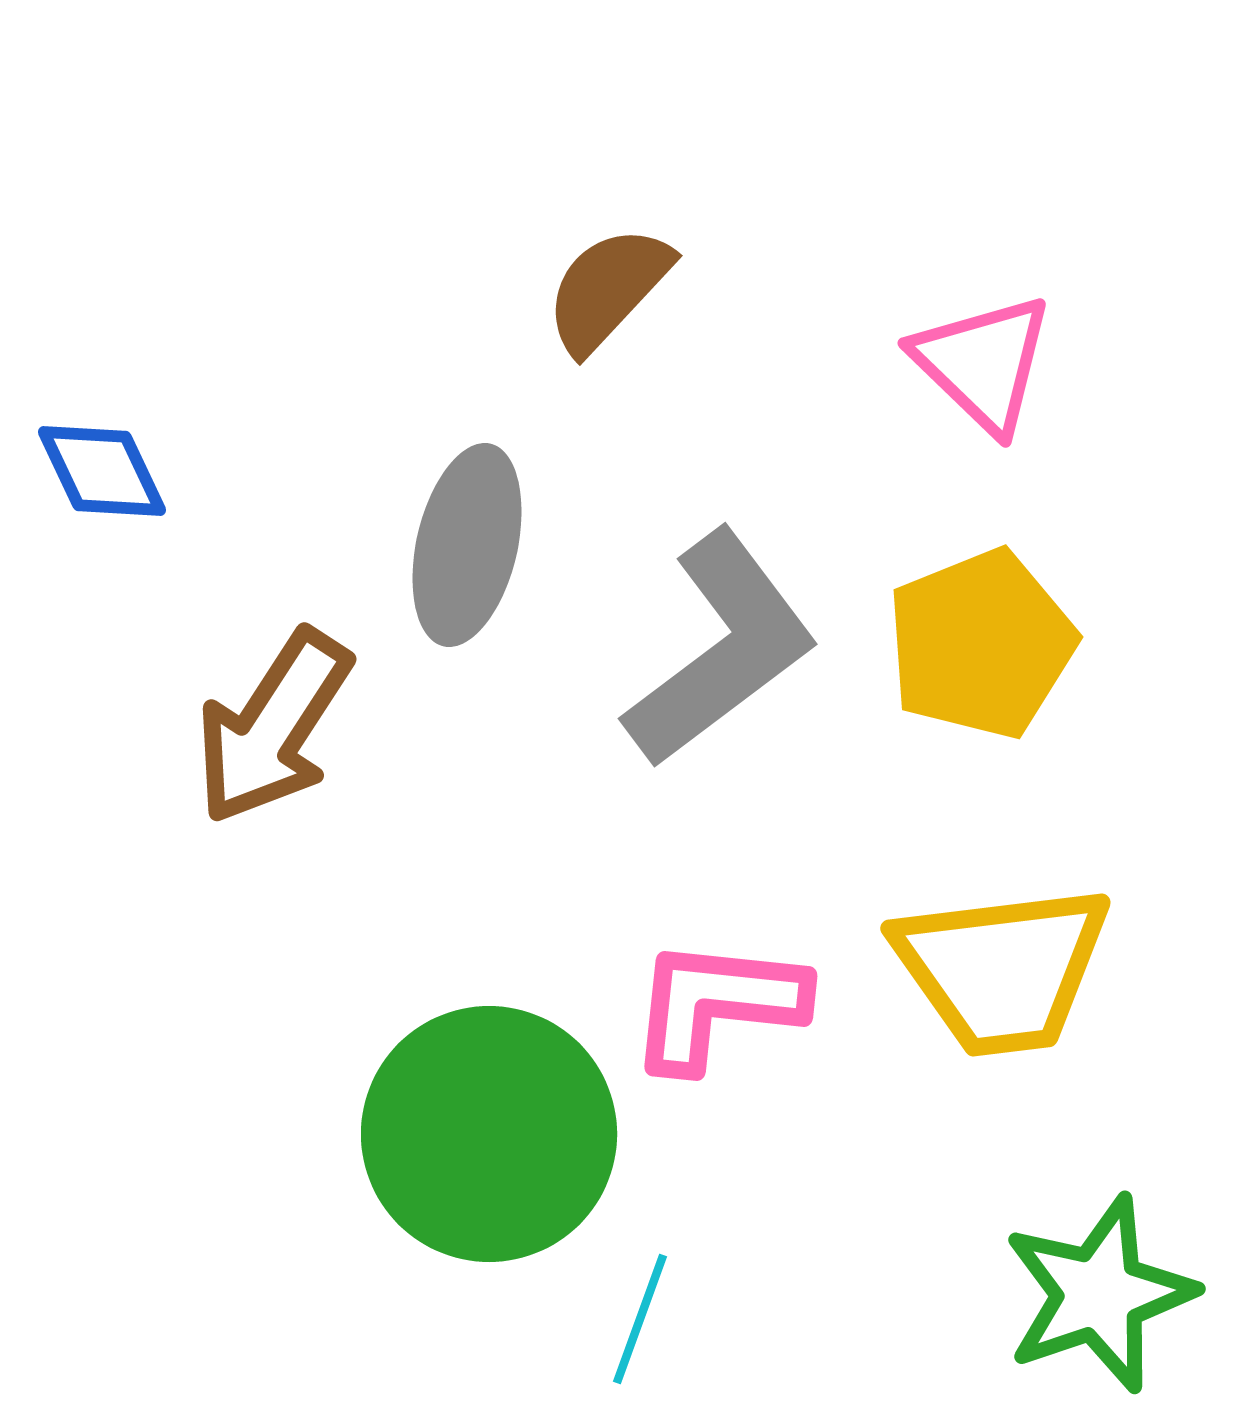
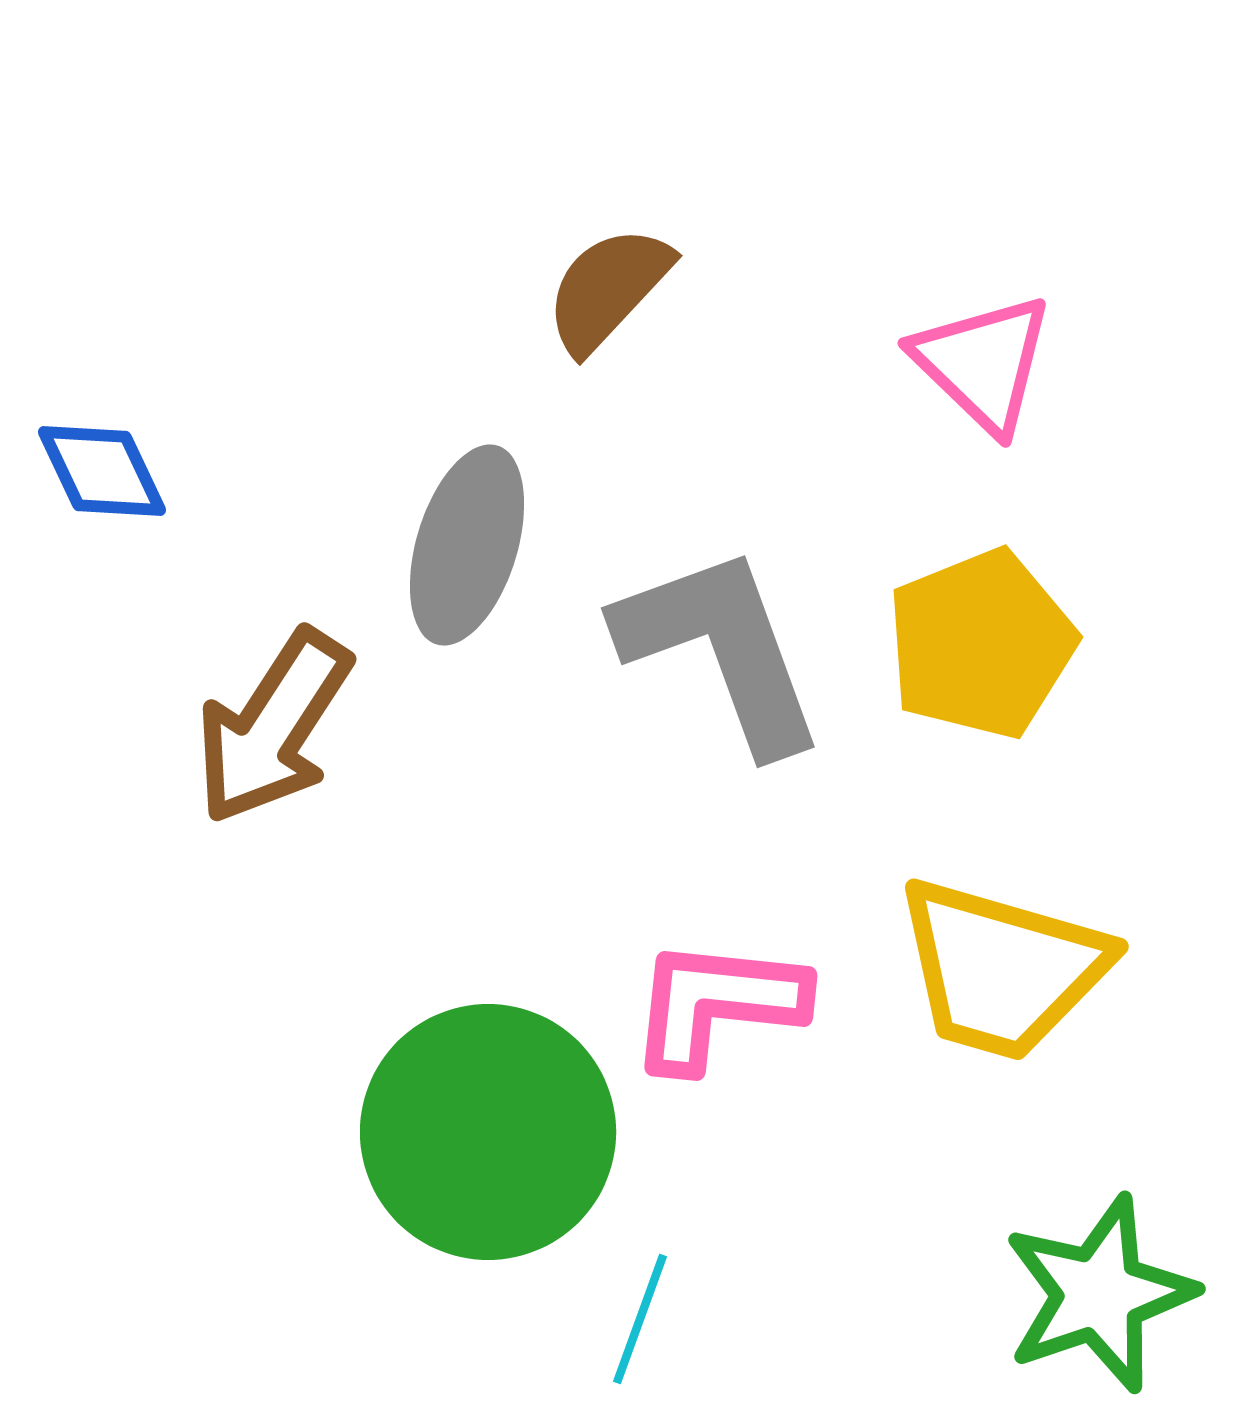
gray ellipse: rotated 4 degrees clockwise
gray L-shape: rotated 73 degrees counterclockwise
yellow trapezoid: rotated 23 degrees clockwise
green circle: moved 1 px left, 2 px up
